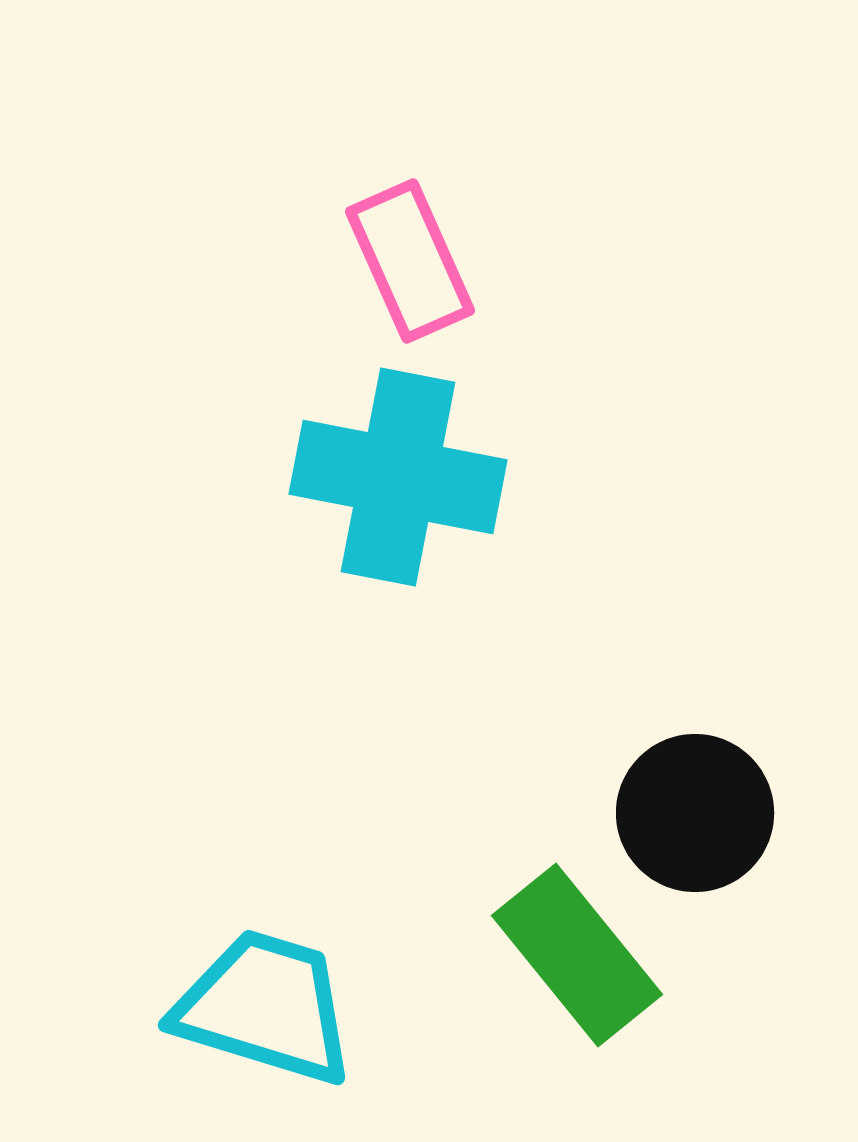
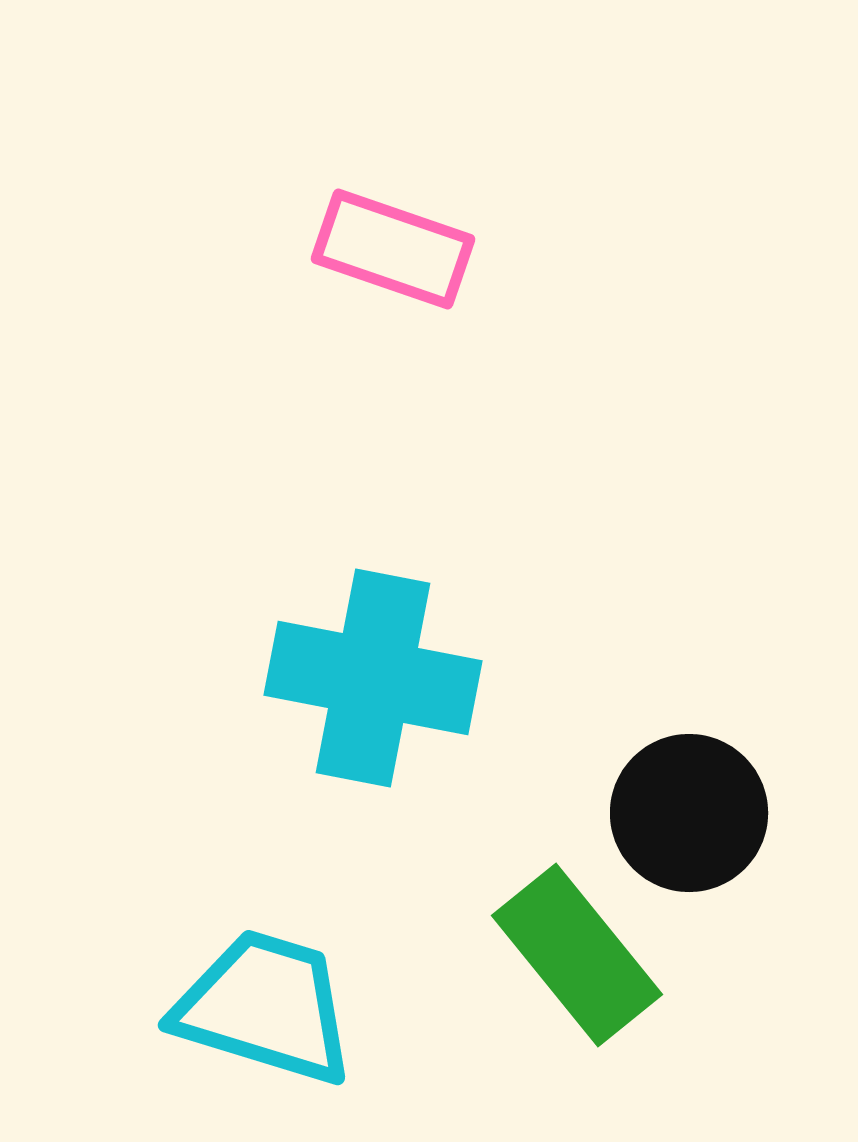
pink rectangle: moved 17 px left, 12 px up; rotated 47 degrees counterclockwise
cyan cross: moved 25 px left, 201 px down
black circle: moved 6 px left
